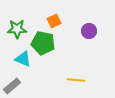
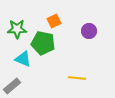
yellow line: moved 1 px right, 2 px up
